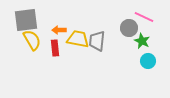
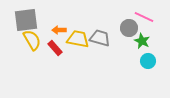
gray trapezoid: moved 3 px right, 3 px up; rotated 100 degrees clockwise
red rectangle: rotated 35 degrees counterclockwise
